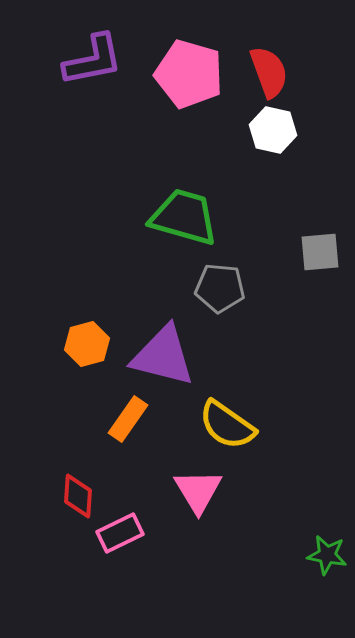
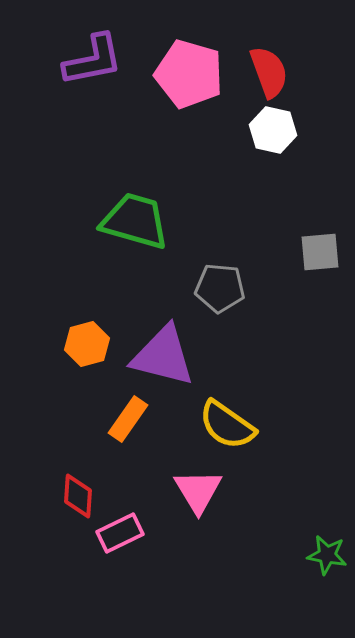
green trapezoid: moved 49 px left, 4 px down
